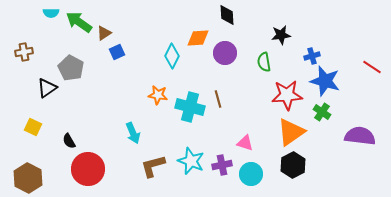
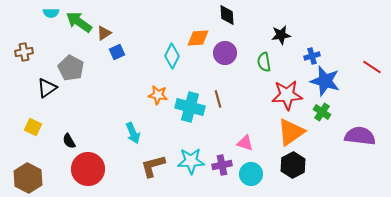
cyan star: rotated 24 degrees counterclockwise
